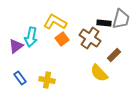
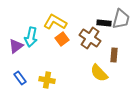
brown rectangle: rotated 40 degrees counterclockwise
